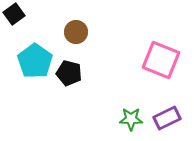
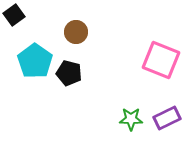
black square: moved 1 px down
